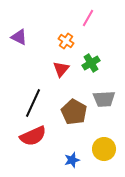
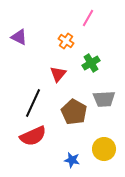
red triangle: moved 3 px left, 5 px down
blue star: rotated 28 degrees clockwise
